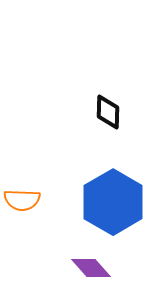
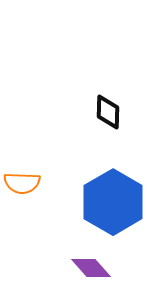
orange semicircle: moved 17 px up
